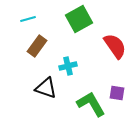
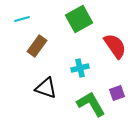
cyan line: moved 6 px left
cyan cross: moved 12 px right, 2 px down
purple square: rotated 28 degrees counterclockwise
